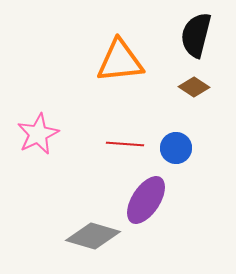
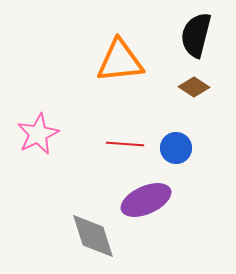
purple ellipse: rotated 33 degrees clockwise
gray diamond: rotated 56 degrees clockwise
